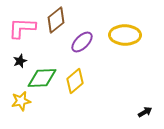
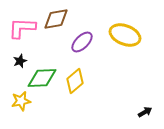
brown diamond: moved 1 px up; rotated 28 degrees clockwise
yellow ellipse: rotated 20 degrees clockwise
